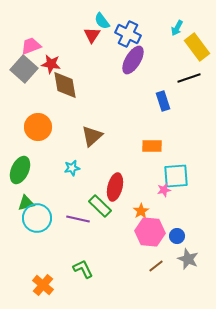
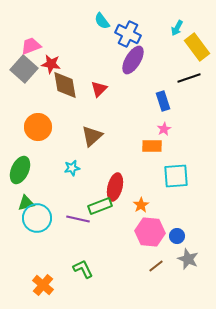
red triangle: moved 7 px right, 54 px down; rotated 12 degrees clockwise
pink star: moved 61 px up; rotated 16 degrees counterclockwise
green rectangle: rotated 65 degrees counterclockwise
orange star: moved 6 px up
